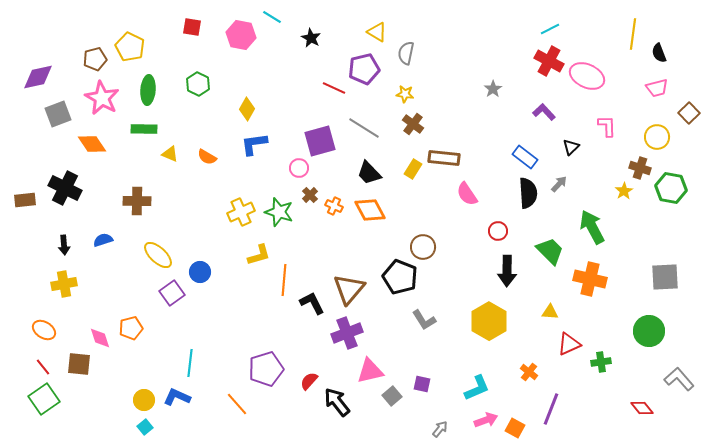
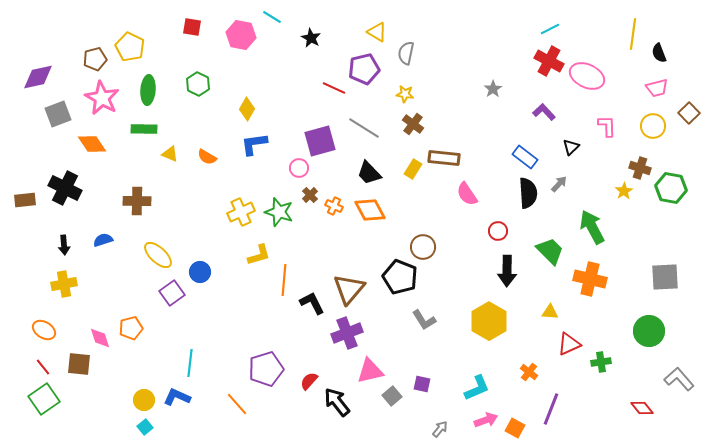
yellow circle at (657, 137): moved 4 px left, 11 px up
